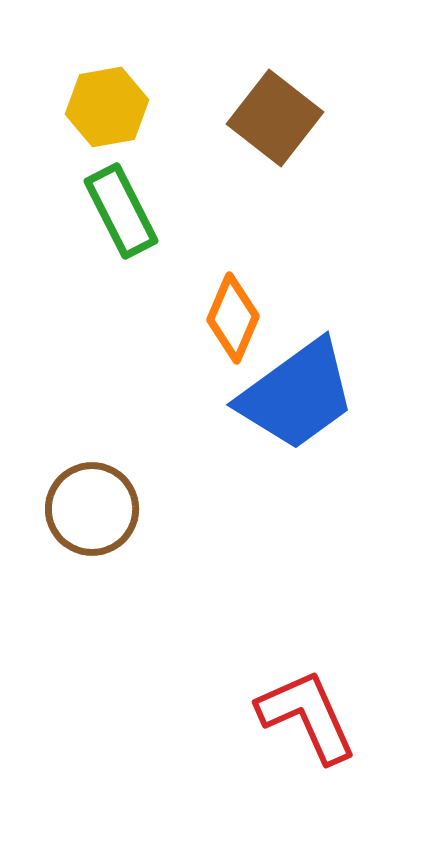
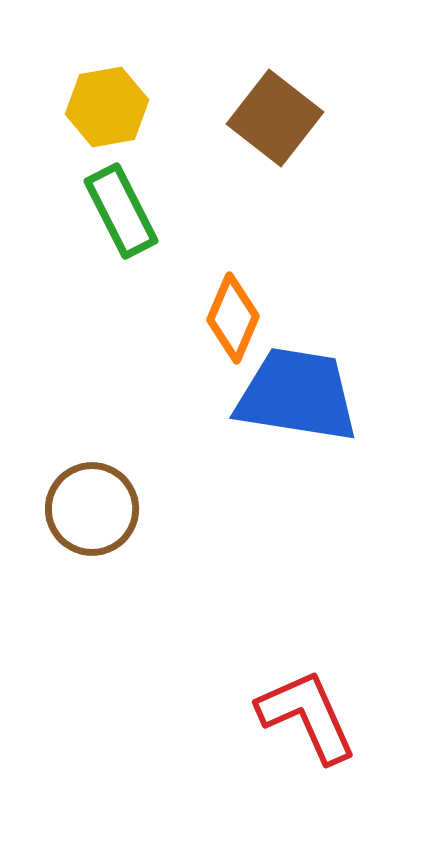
blue trapezoid: rotated 135 degrees counterclockwise
